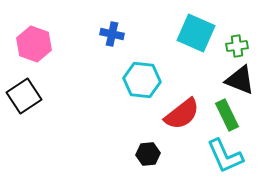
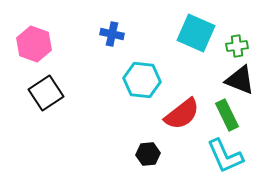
black square: moved 22 px right, 3 px up
